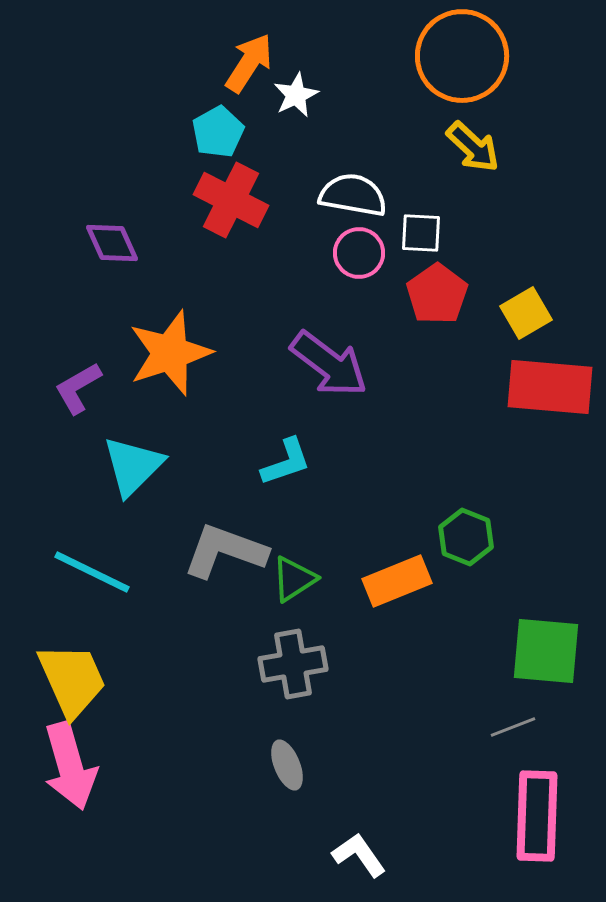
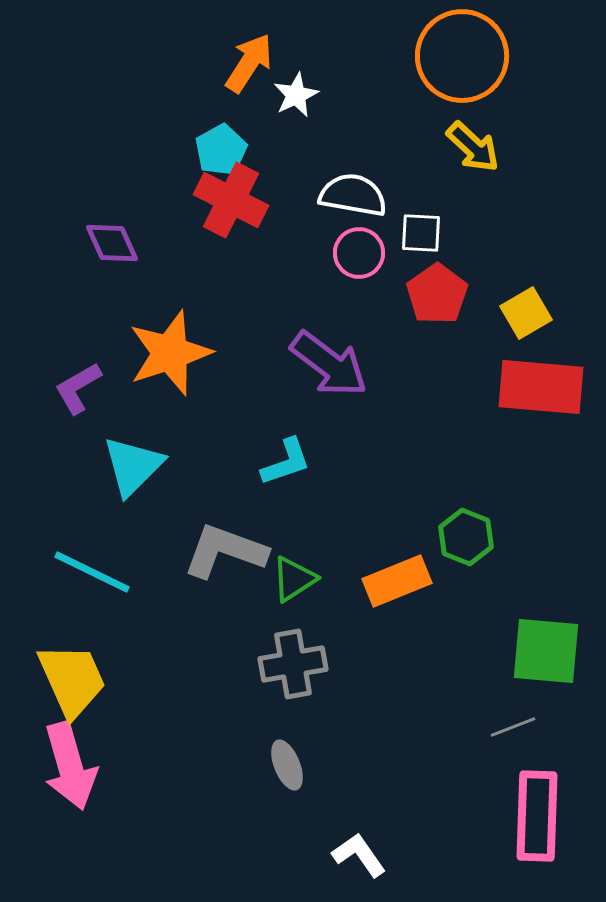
cyan pentagon: moved 3 px right, 18 px down
red rectangle: moved 9 px left
